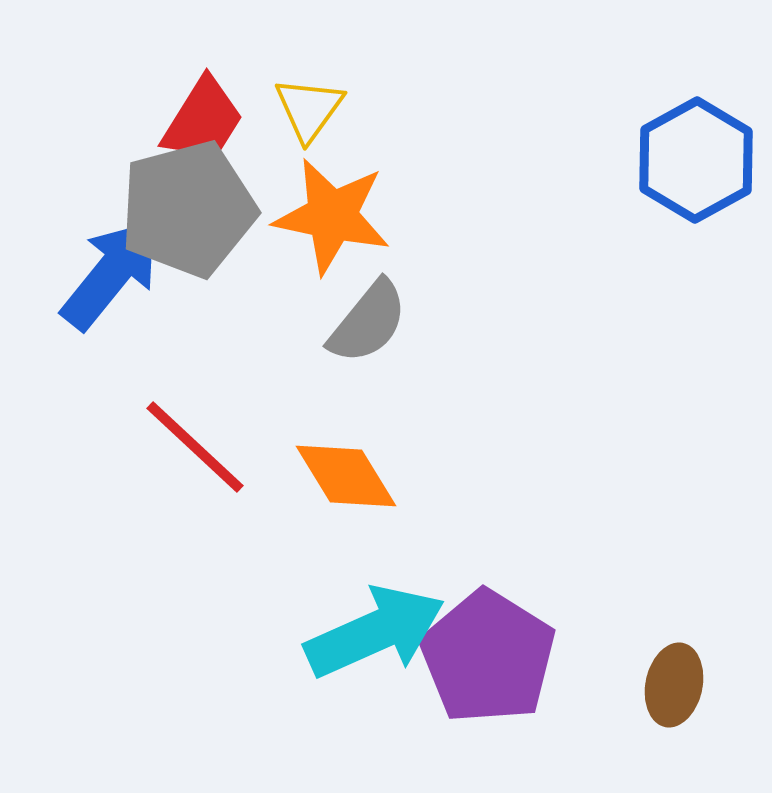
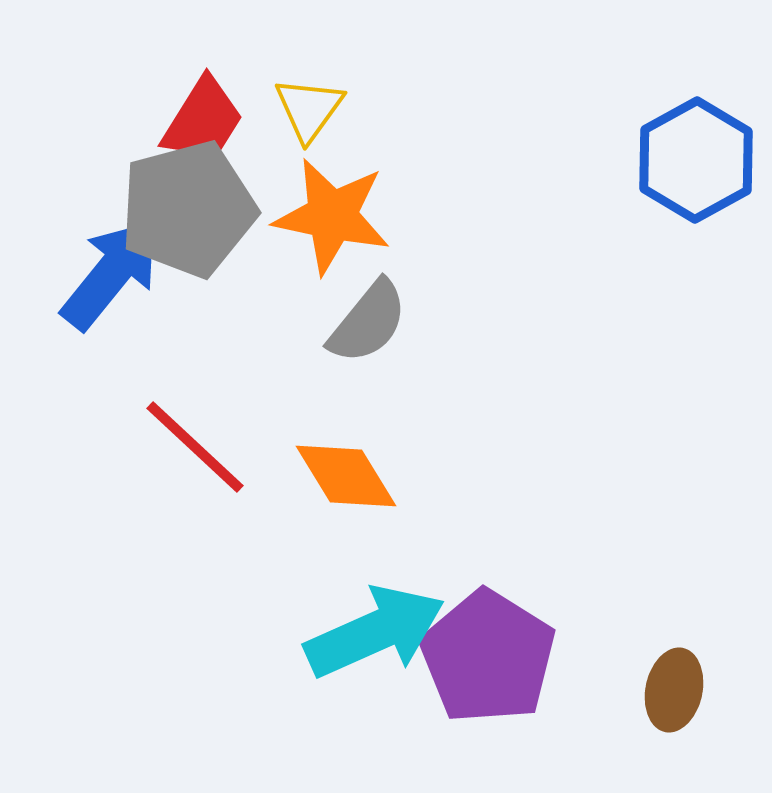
brown ellipse: moved 5 px down
